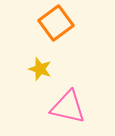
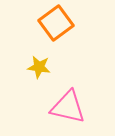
yellow star: moved 1 px left, 2 px up; rotated 10 degrees counterclockwise
